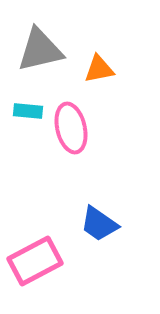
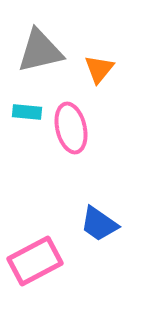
gray triangle: moved 1 px down
orange triangle: rotated 40 degrees counterclockwise
cyan rectangle: moved 1 px left, 1 px down
